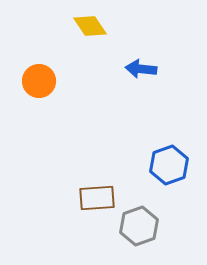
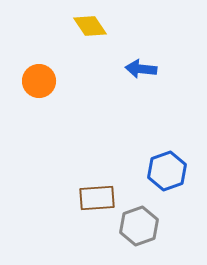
blue hexagon: moved 2 px left, 6 px down
